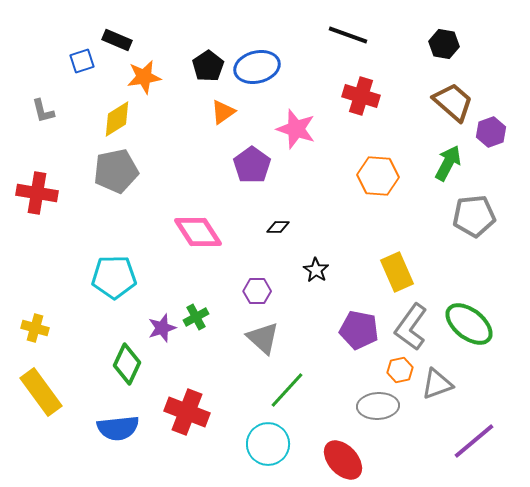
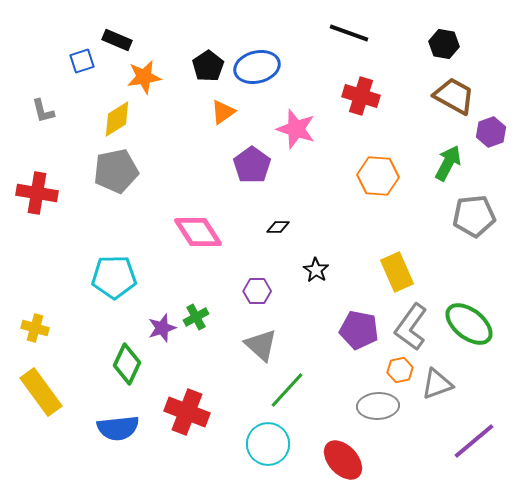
black line at (348, 35): moved 1 px right, 2 px up
brown trapezoid at (453, 102): moved 1 px right, 6 px up; rotated 12 degrees counterclockwise
gray triangle at (263, 338): moved 2 px left, 7 px down
